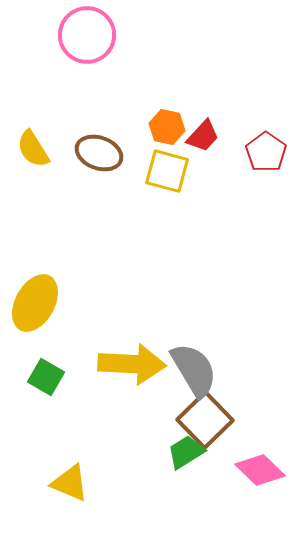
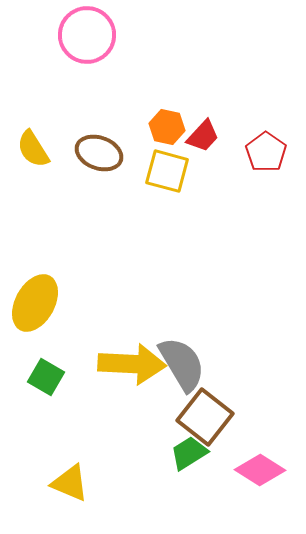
gray semicircle: moved 12 px left, 6 px up
brown square: moved 3 px up; rotated 8 degrees counterclockwise
green trapezoid: moved 3 px right, 1 px down
pink diamond: rotated 12 degrees counterclockwise
